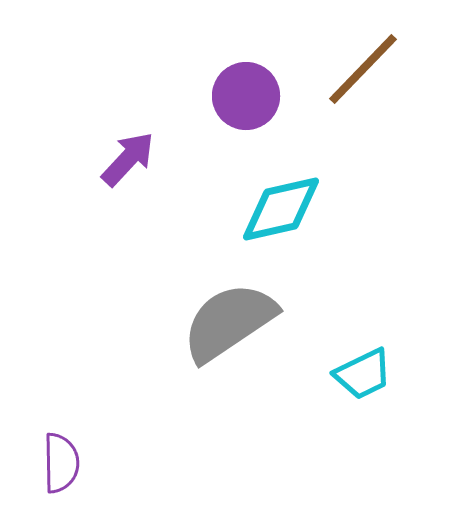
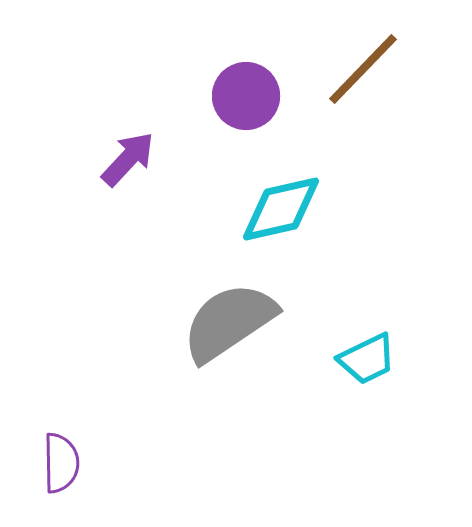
cyan trapezoid: moved 4 px right, 15 px up
